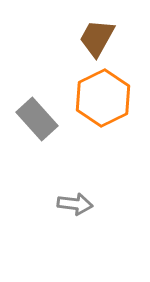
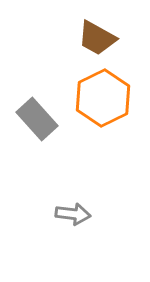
brown trapezoid: rotated 90 degrees counterclockwise
gray arrow: moved 2 px left, 10 px down
